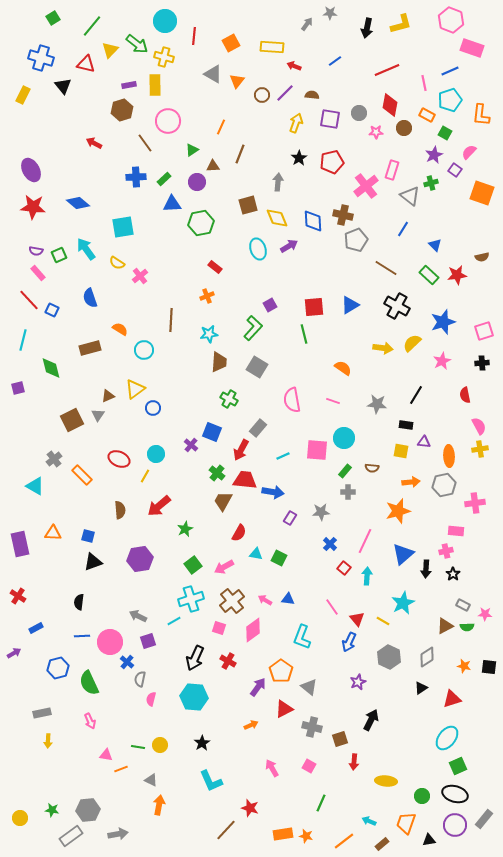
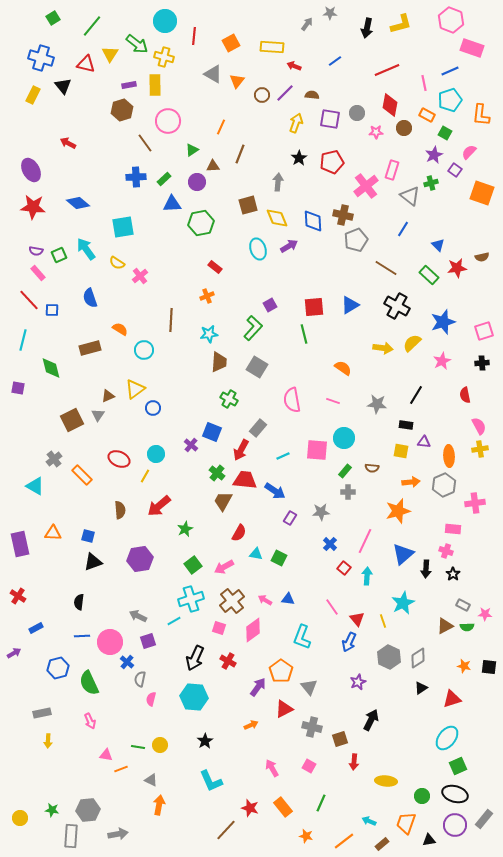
yellow triangle at (110, 50): moved 4 px down; rotated 12 degrees counterclockwise
yellow rectangle at (23, 95): moved 10 px right
gray circle at (359, 113): moved 2 px left
red arrow at (94, 143): moved 26 px left
blue triangle at (435, 245): moved 3 px right
red star at (457, 275): moved 7 px up
blue square at (52, 310): rotated 24 degrees counterclockwise
purple square at (18, 388): rotated 24 degrees clockwise
gray hexagon at (444, 485): rotated 10 degrees counterclockwise
blue arrow at (273, 492): moved 2 px right, 1 px up; rotated 25 degrees clockwise
pink rectangle at (456, 531): moved 3 px left, 2 px up
pink cross at (446, 551): rotated 32 degrees clockwise
yellow line at (383, 621): rotated 40 degrees clockwise
gray diamond at (427, 657): moved 9 px left, 1 px down
gray triangle at (309, 687): rotated 12 degrees clockwise
black star at (202, 743): moved 3 px right, 2 px up
orange rectangle at (283, 834): moved 27 px up; rotated 60 degrees clockwise
gray rectangle at (71, 836): rotated 50 degrees counterclockwise
